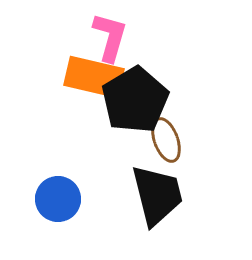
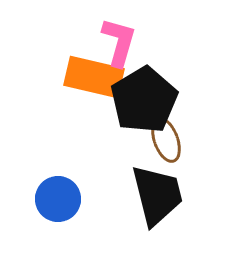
pink L-shape: moved 9 px right, 5 px down
black pentagon: moved 9 px right
